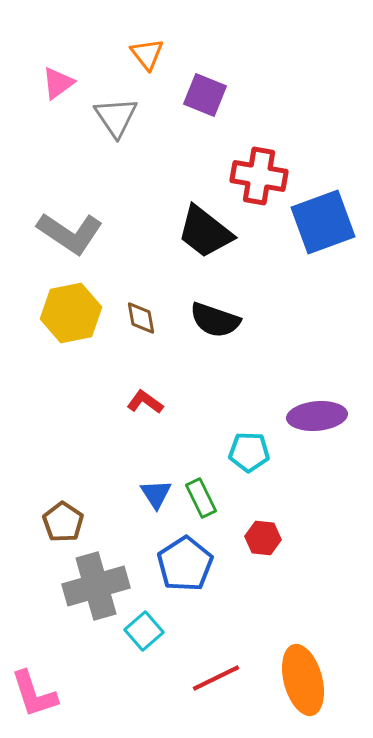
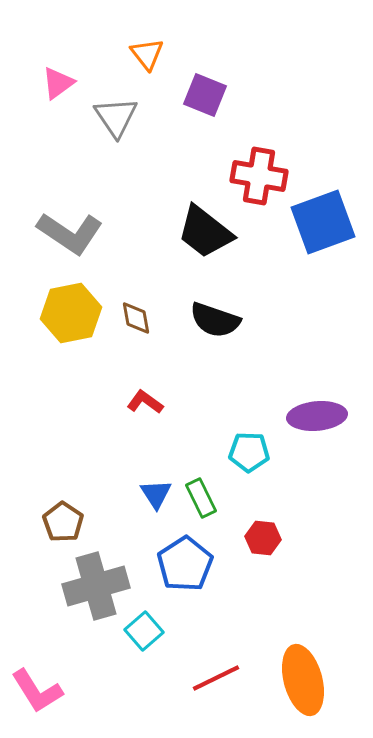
brown diamond: moved 5 px left
pink L-shape: moved 3 px right, 3 px up; rotated 14 degrees counterclockwise
